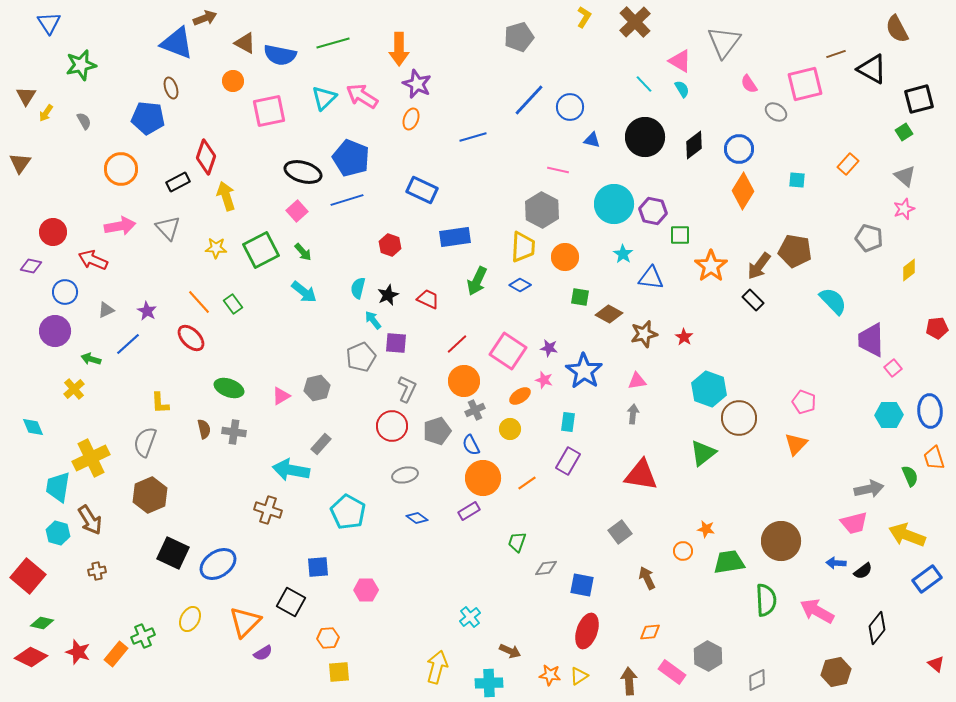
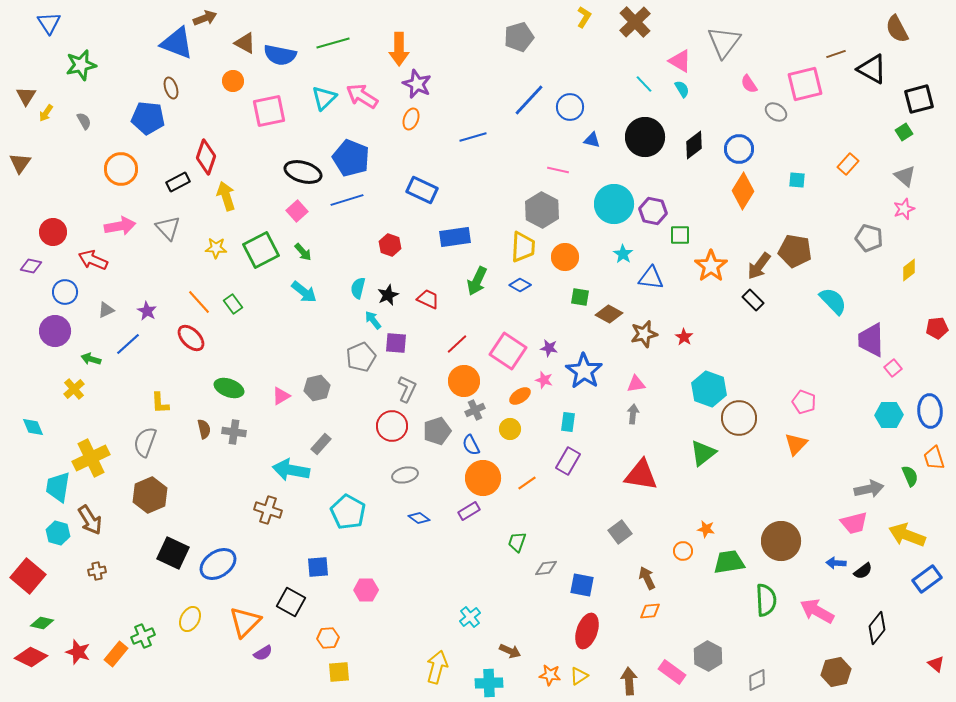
pink triangle at (637, 381): moved 1 px left, 3 px down
blue diamond at (417, 518): moved 2 px right
orange diamond at (650, 632): moved 21 px up
